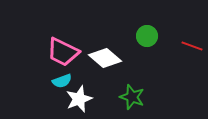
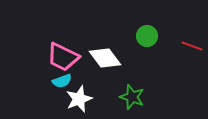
pink trapezoid: moved 5 px down
white diamond: rotated 12 degrees clockwise
